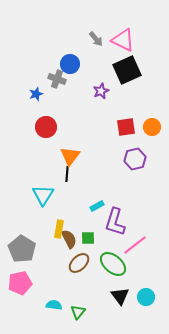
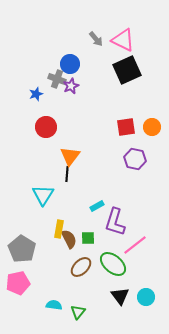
purple star: moved 30 px left, 5 px up
purple hexagon: rotated 25 degrees clockwise
brown ellipse: moved 2 px right, 4 px down
pink pentagon: moved 2 px left
